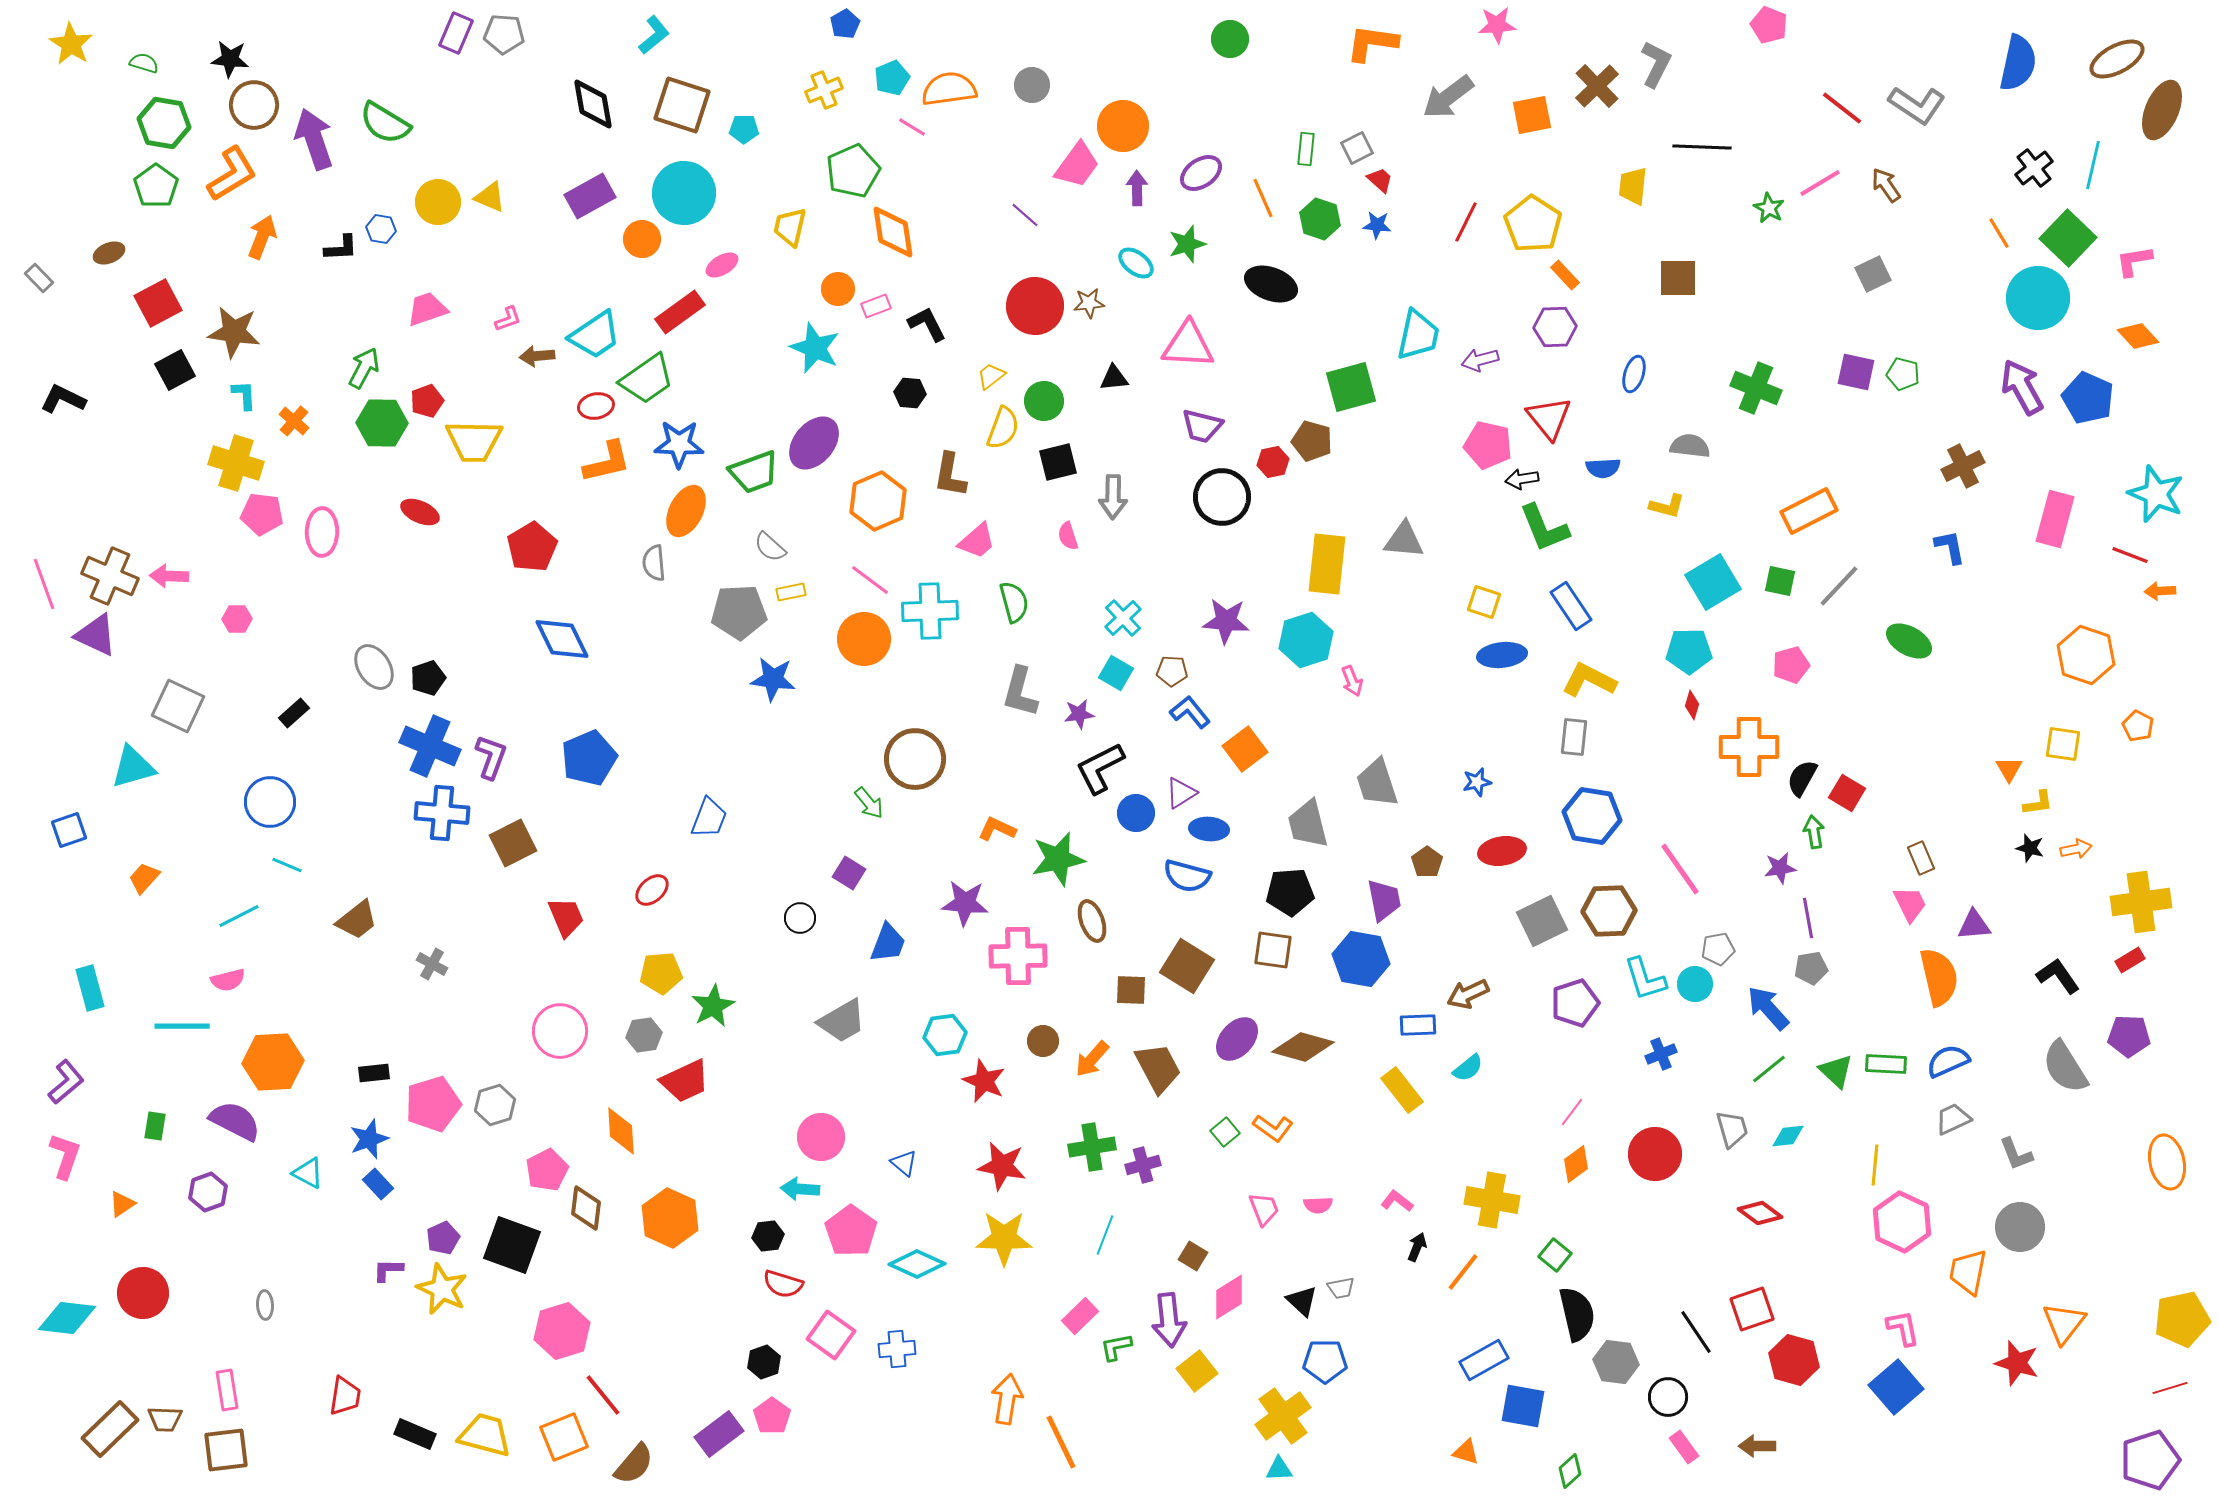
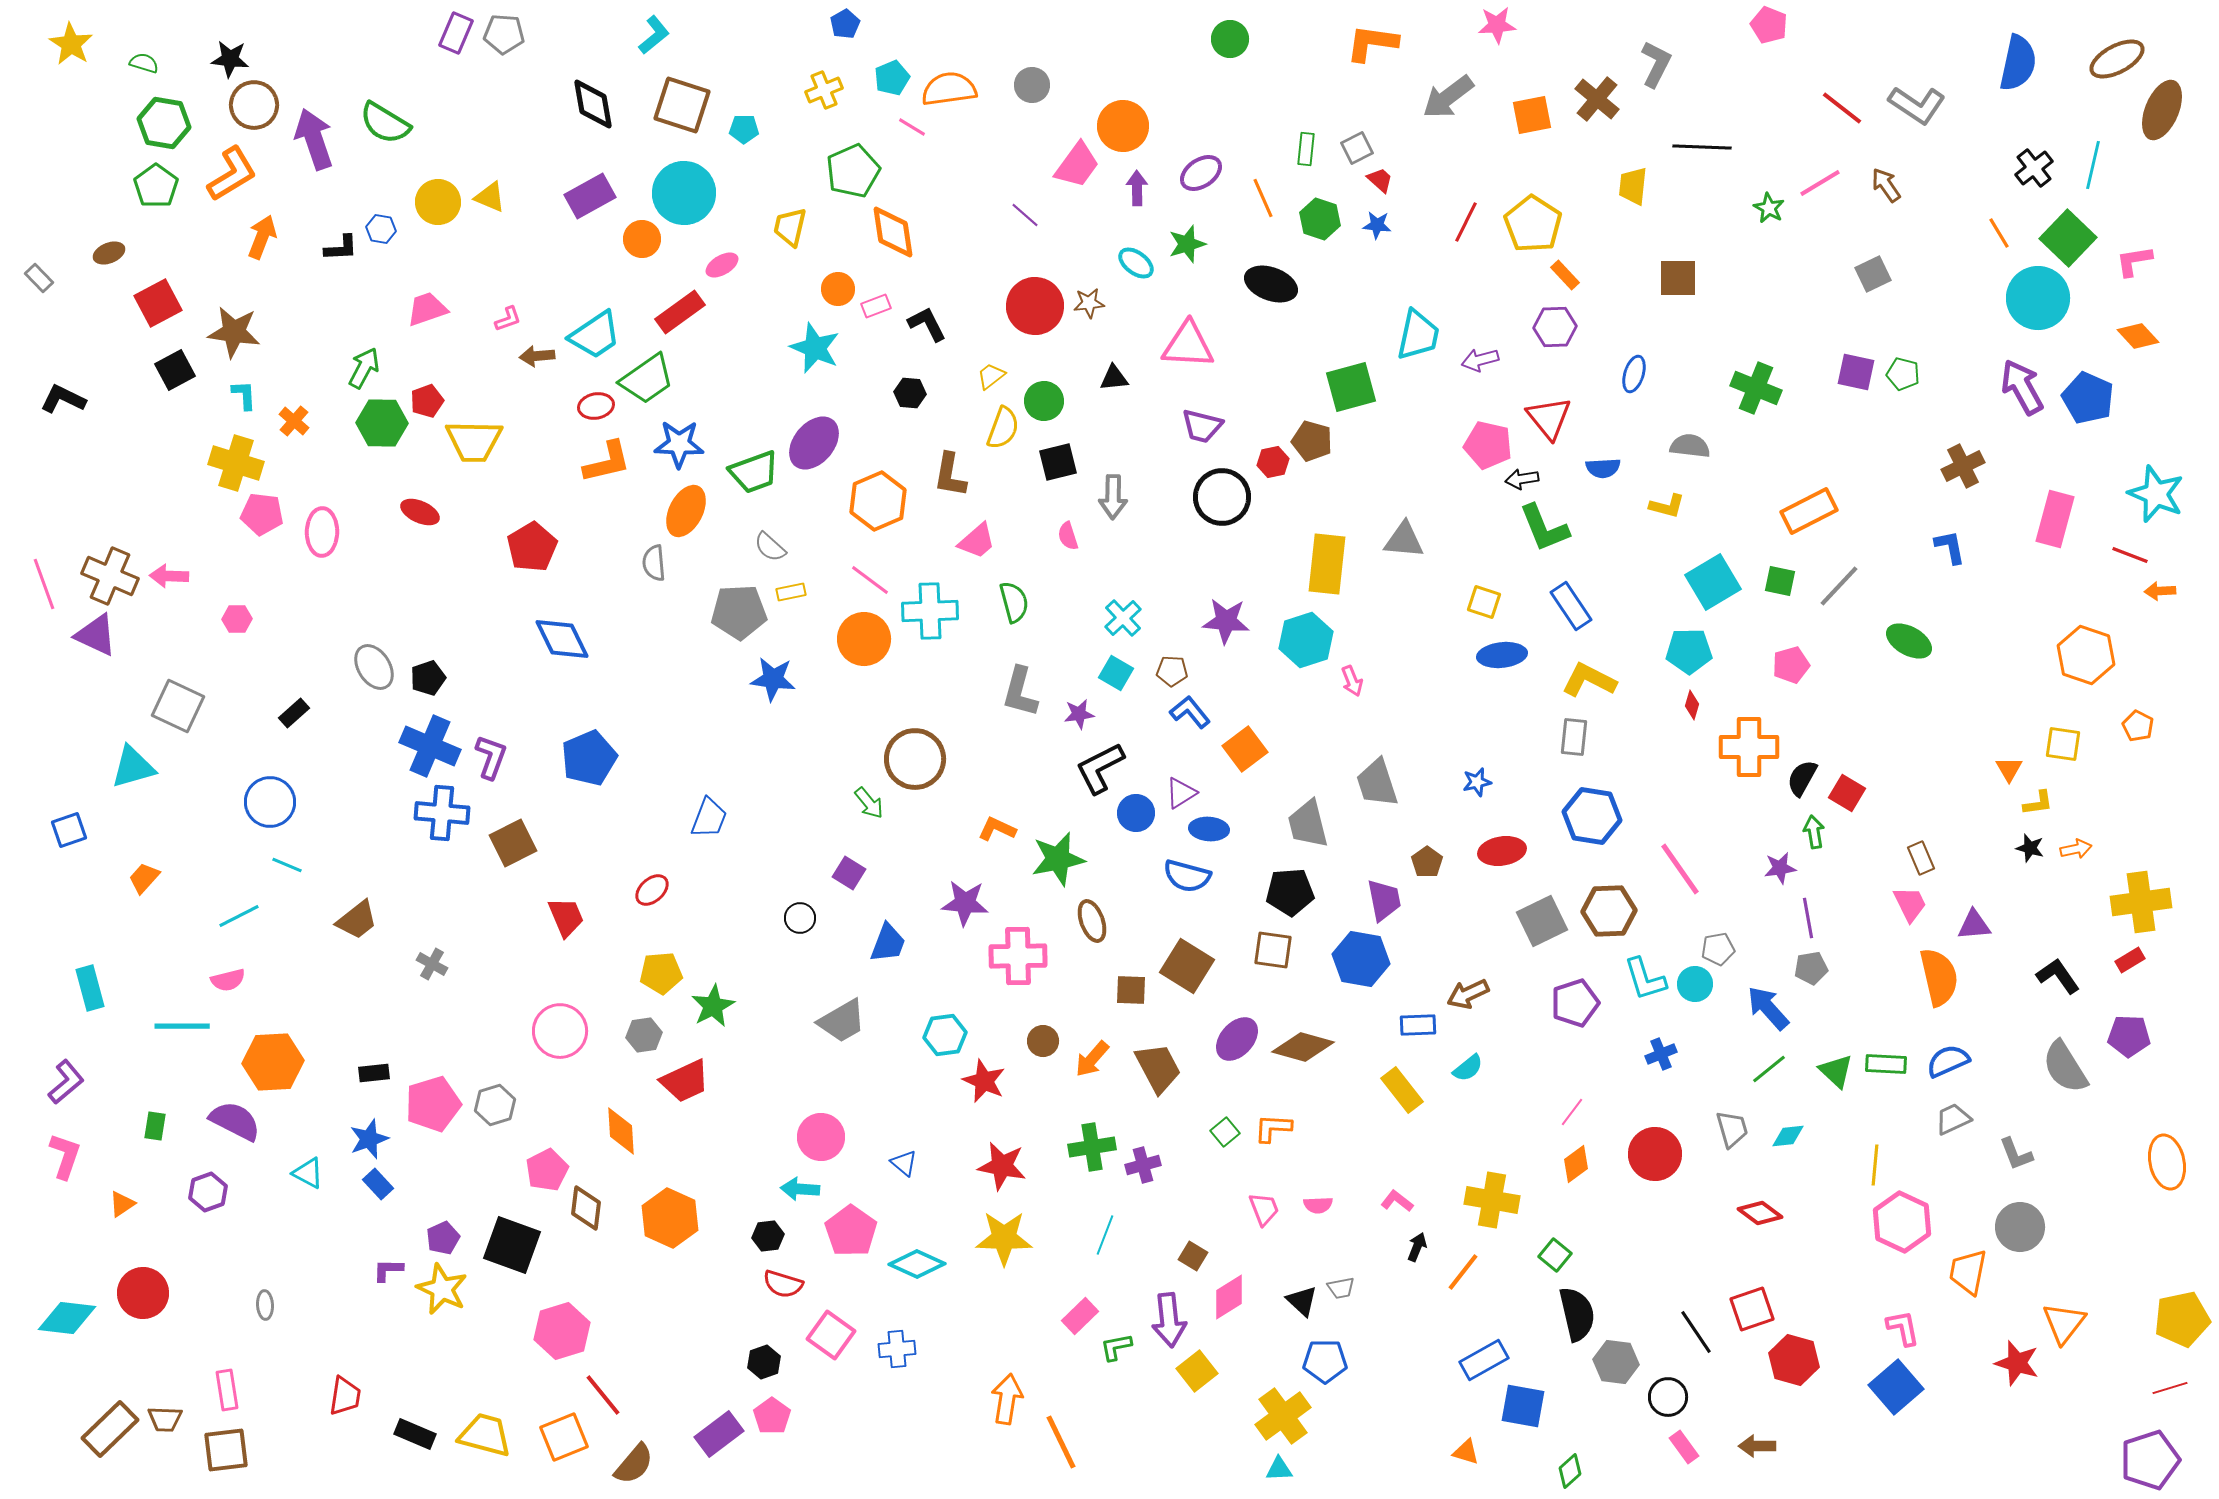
brown cross at (1597, 86): moved 13 px down; rotated 6 degrees counterclockwise
orange L-shape at (1273, 1128): rotated 147 degrees clockwise
